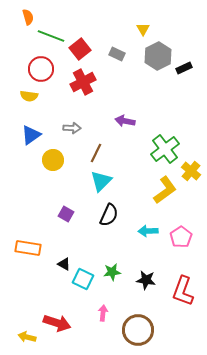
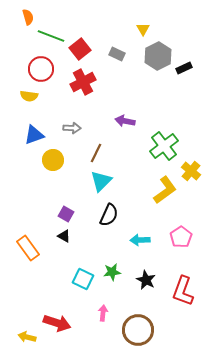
blue triangle: moved 3 px right; rotated 15 degrees clockwise
green cross: moved 1 px left, 3 px up
cyan arrow: moved 8 px left, 9 px down
orange rectangle: rotated 45 degrees clockwise
black triangle: moved 28 px up
black star: rotated 18 degrees clockwise
